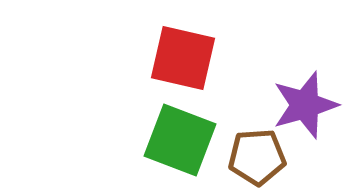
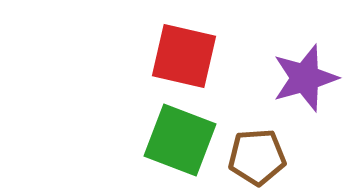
red square: moved 1 px right, 2 px up
purple star: moved 27 px up
